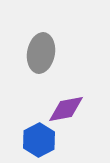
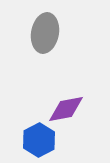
gray ellipse: moved 4 px right, 20 px up
